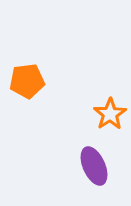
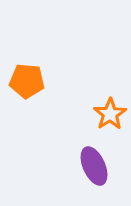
orange pentagon: rotated 12 degrees clockwise
